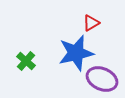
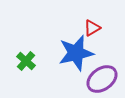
red triangle: moved 1 px right, 5 px down
purple ellipse: rotated 60 degrees counterclockwise
